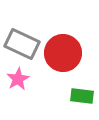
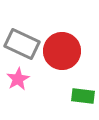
red circle: moved 1 px left, 2 px up
green rectangle: moved 1 px right
